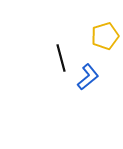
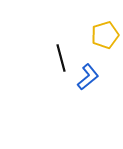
yellow pentagon: moved 1 px up
